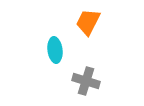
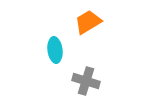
orange trapezoid: rotated 32 degrees clockwise
